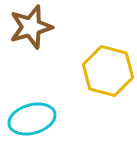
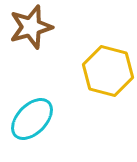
cyan ellipse: rotated 30 degrees counterclockwise
